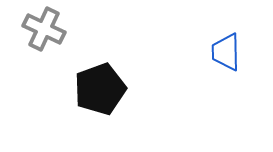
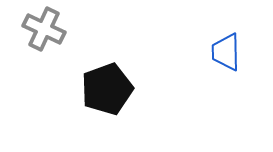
black pentagon: moved 7 px right
